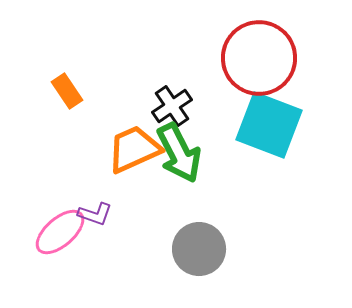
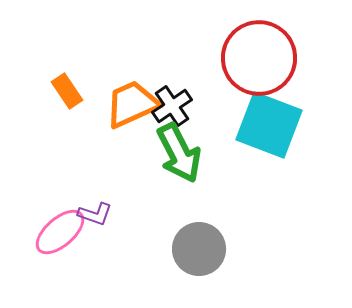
orange trapezoid: moved 2 px left, 45 px up
